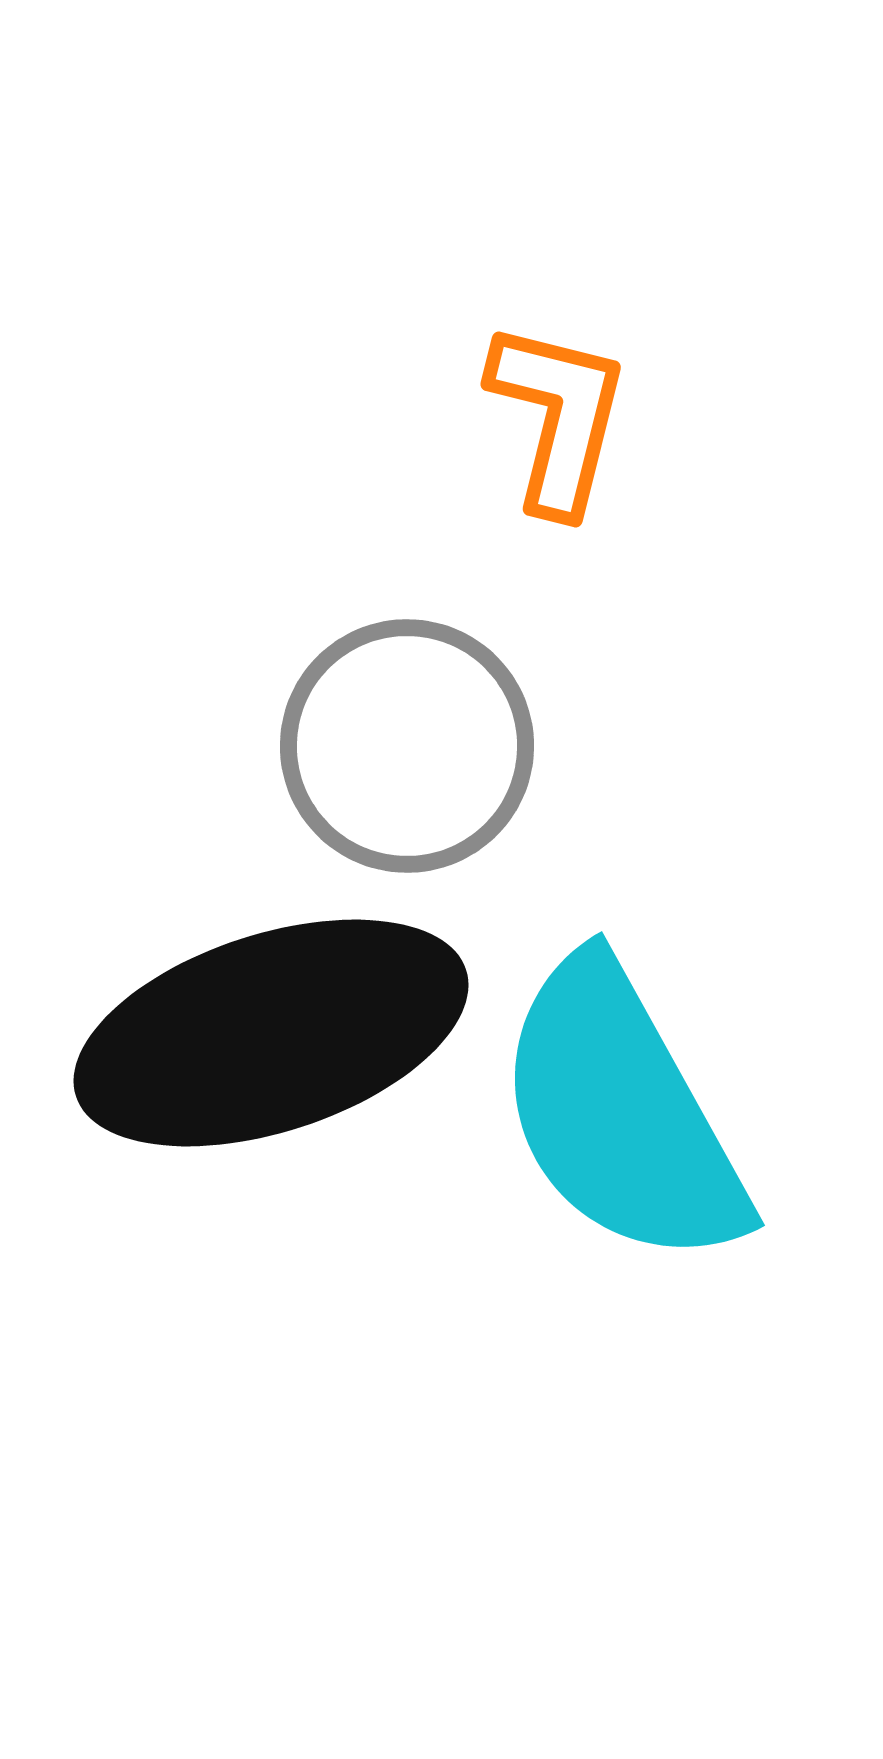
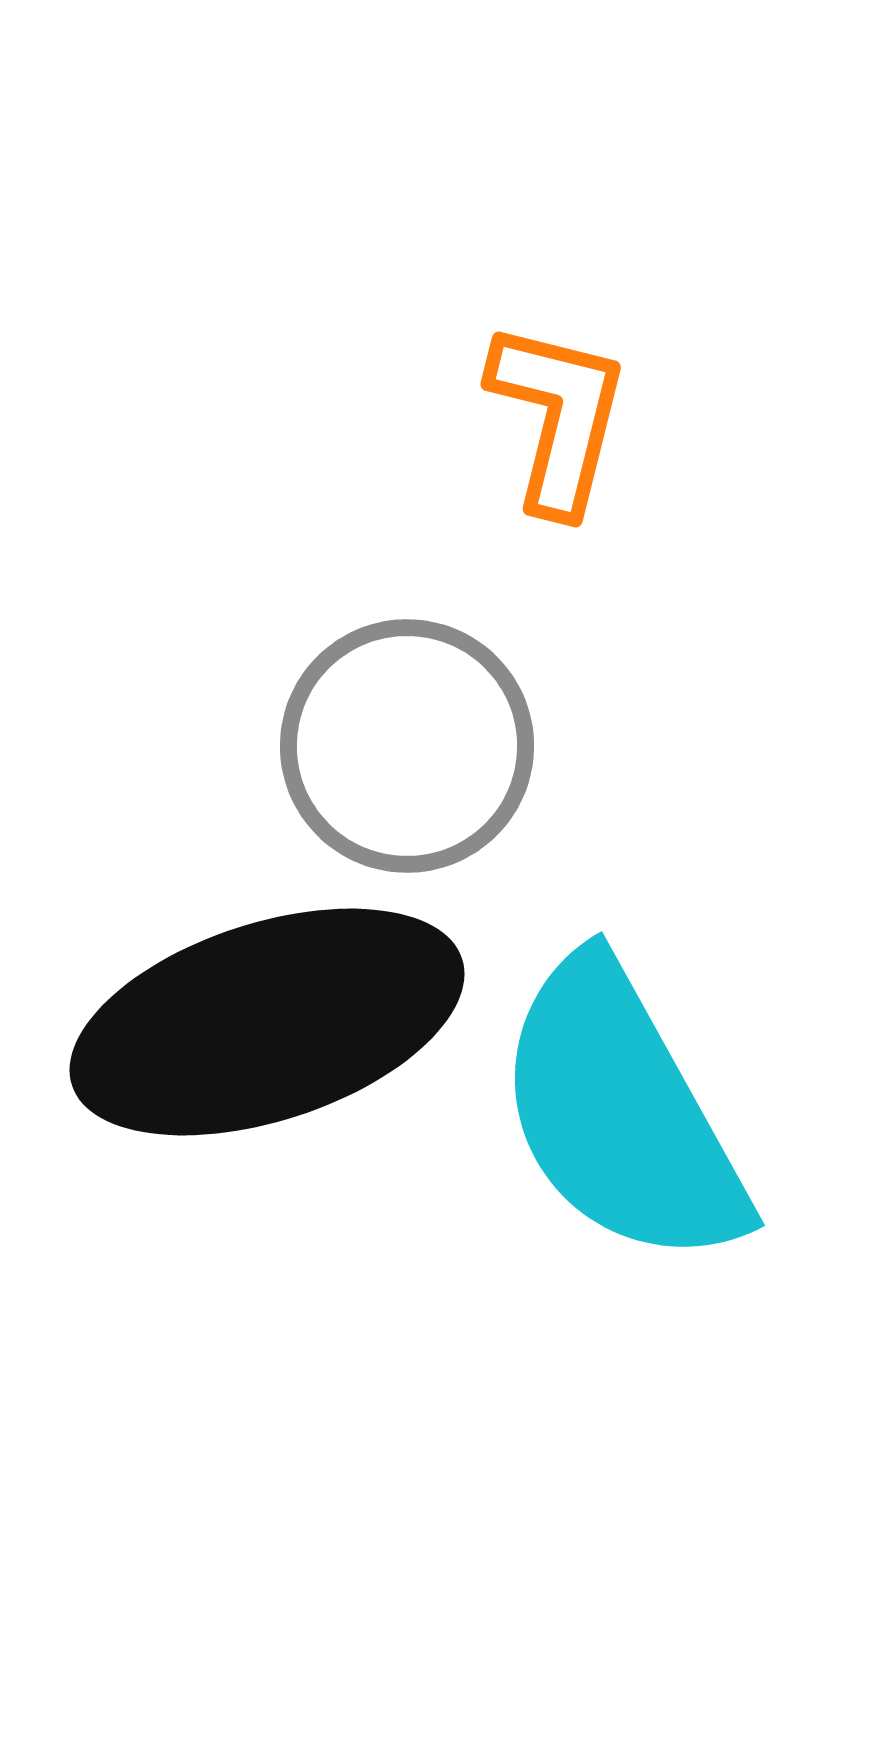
black ellipse: moved 4 px left, 11 px up
